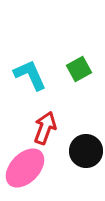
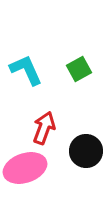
cyan L-shape: moved 4 px left, 5 px up
red arrow: moved 1 px left
pink ellipse: rotated 27 degrees clockwise
